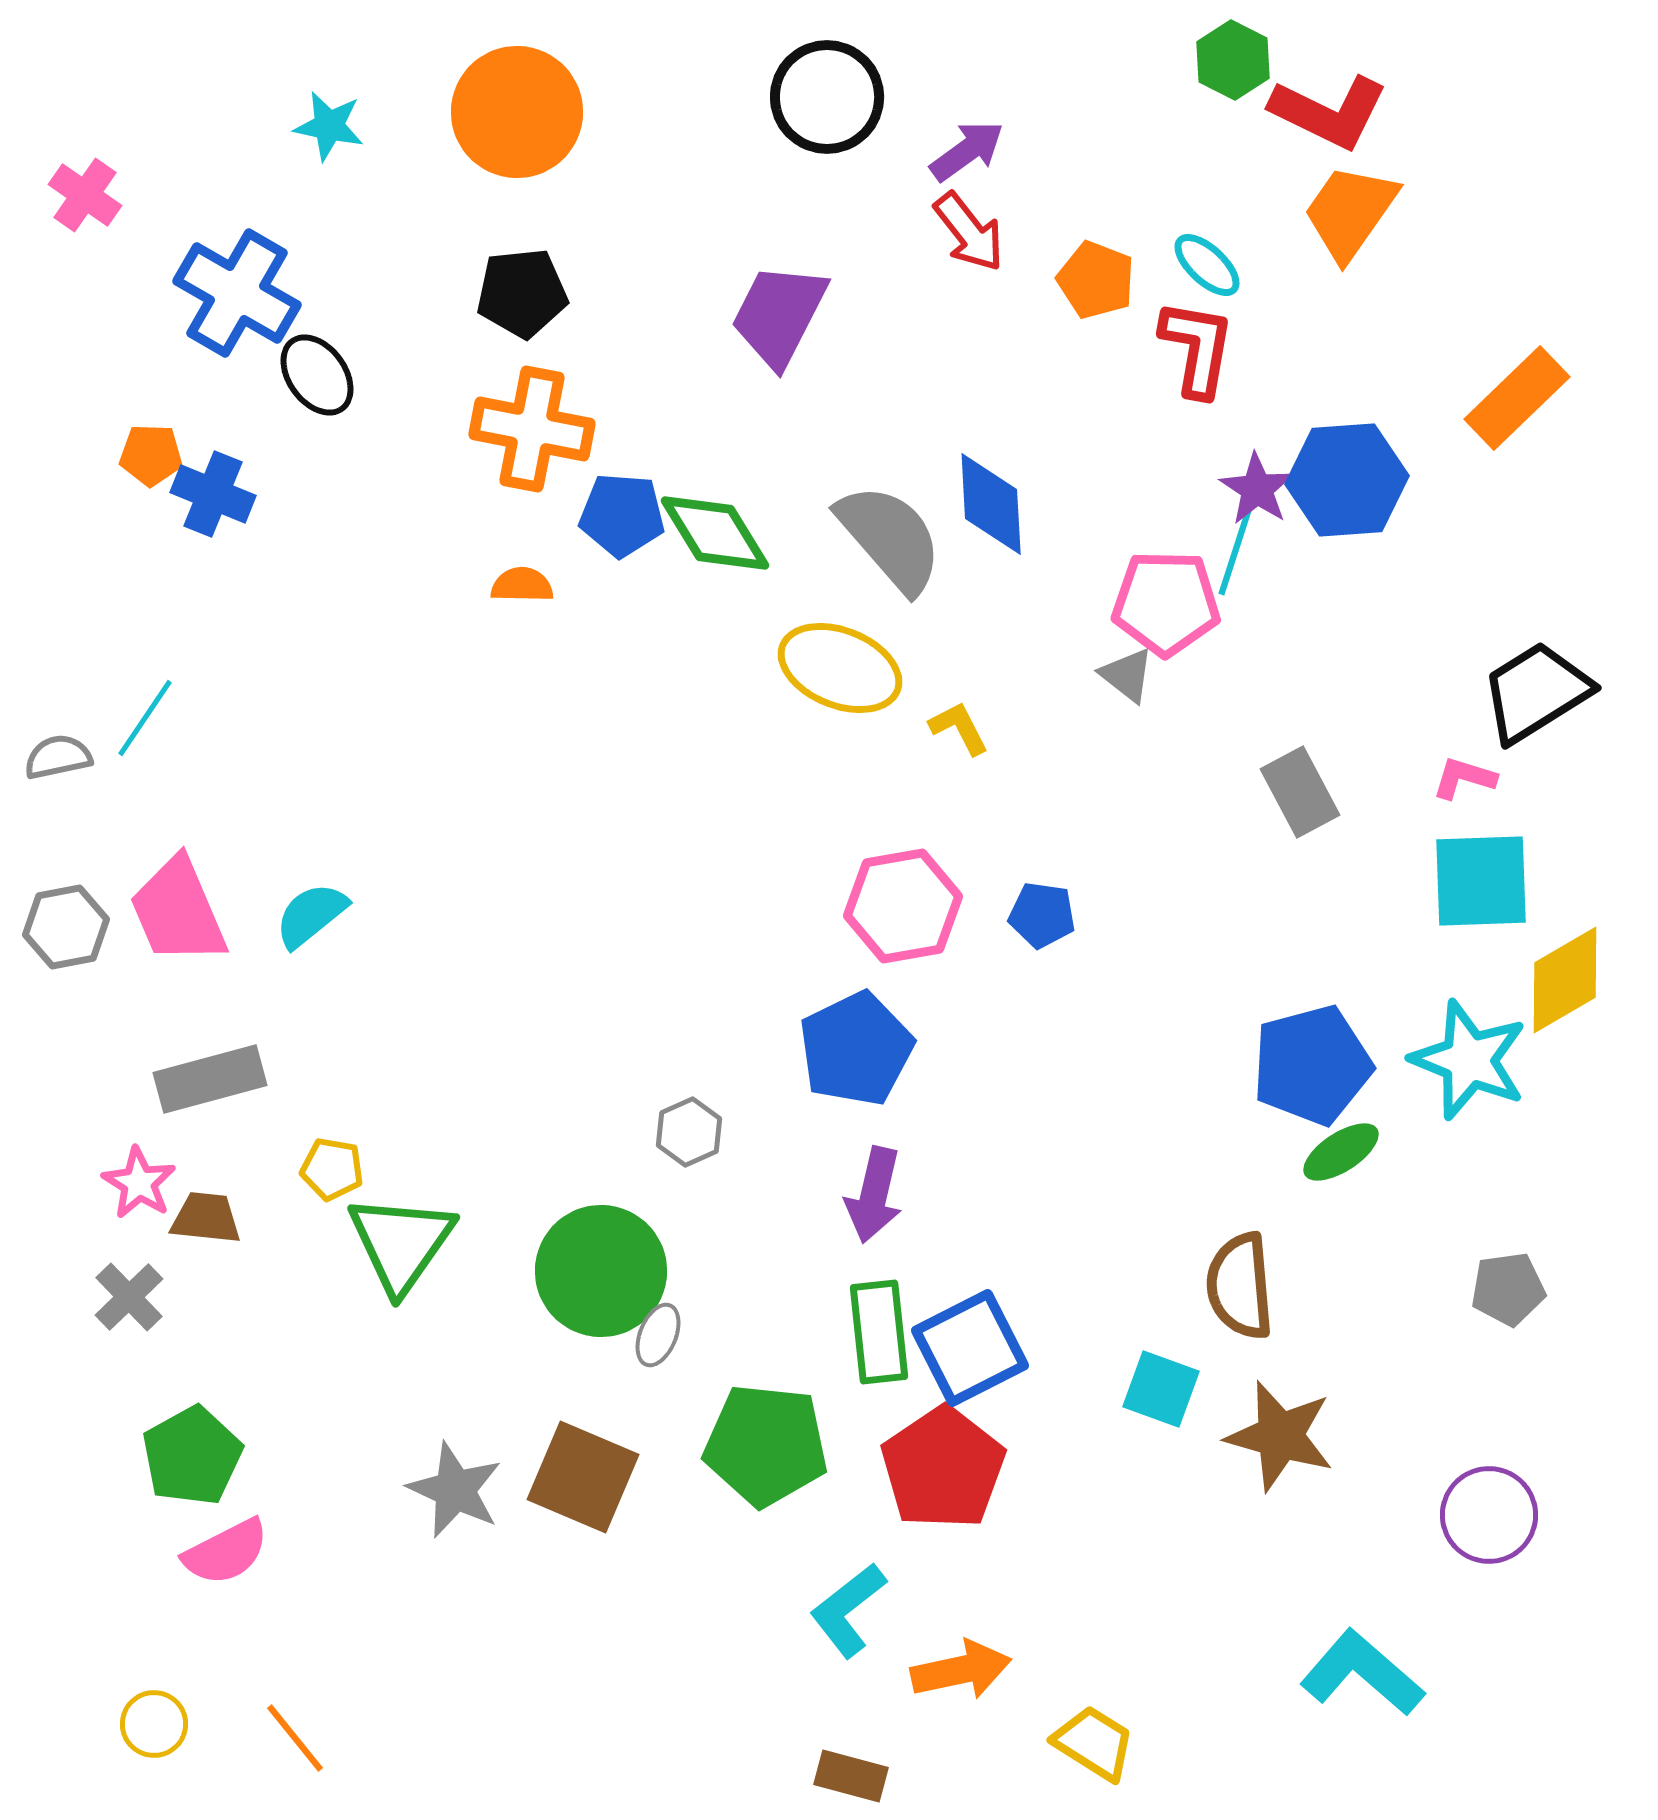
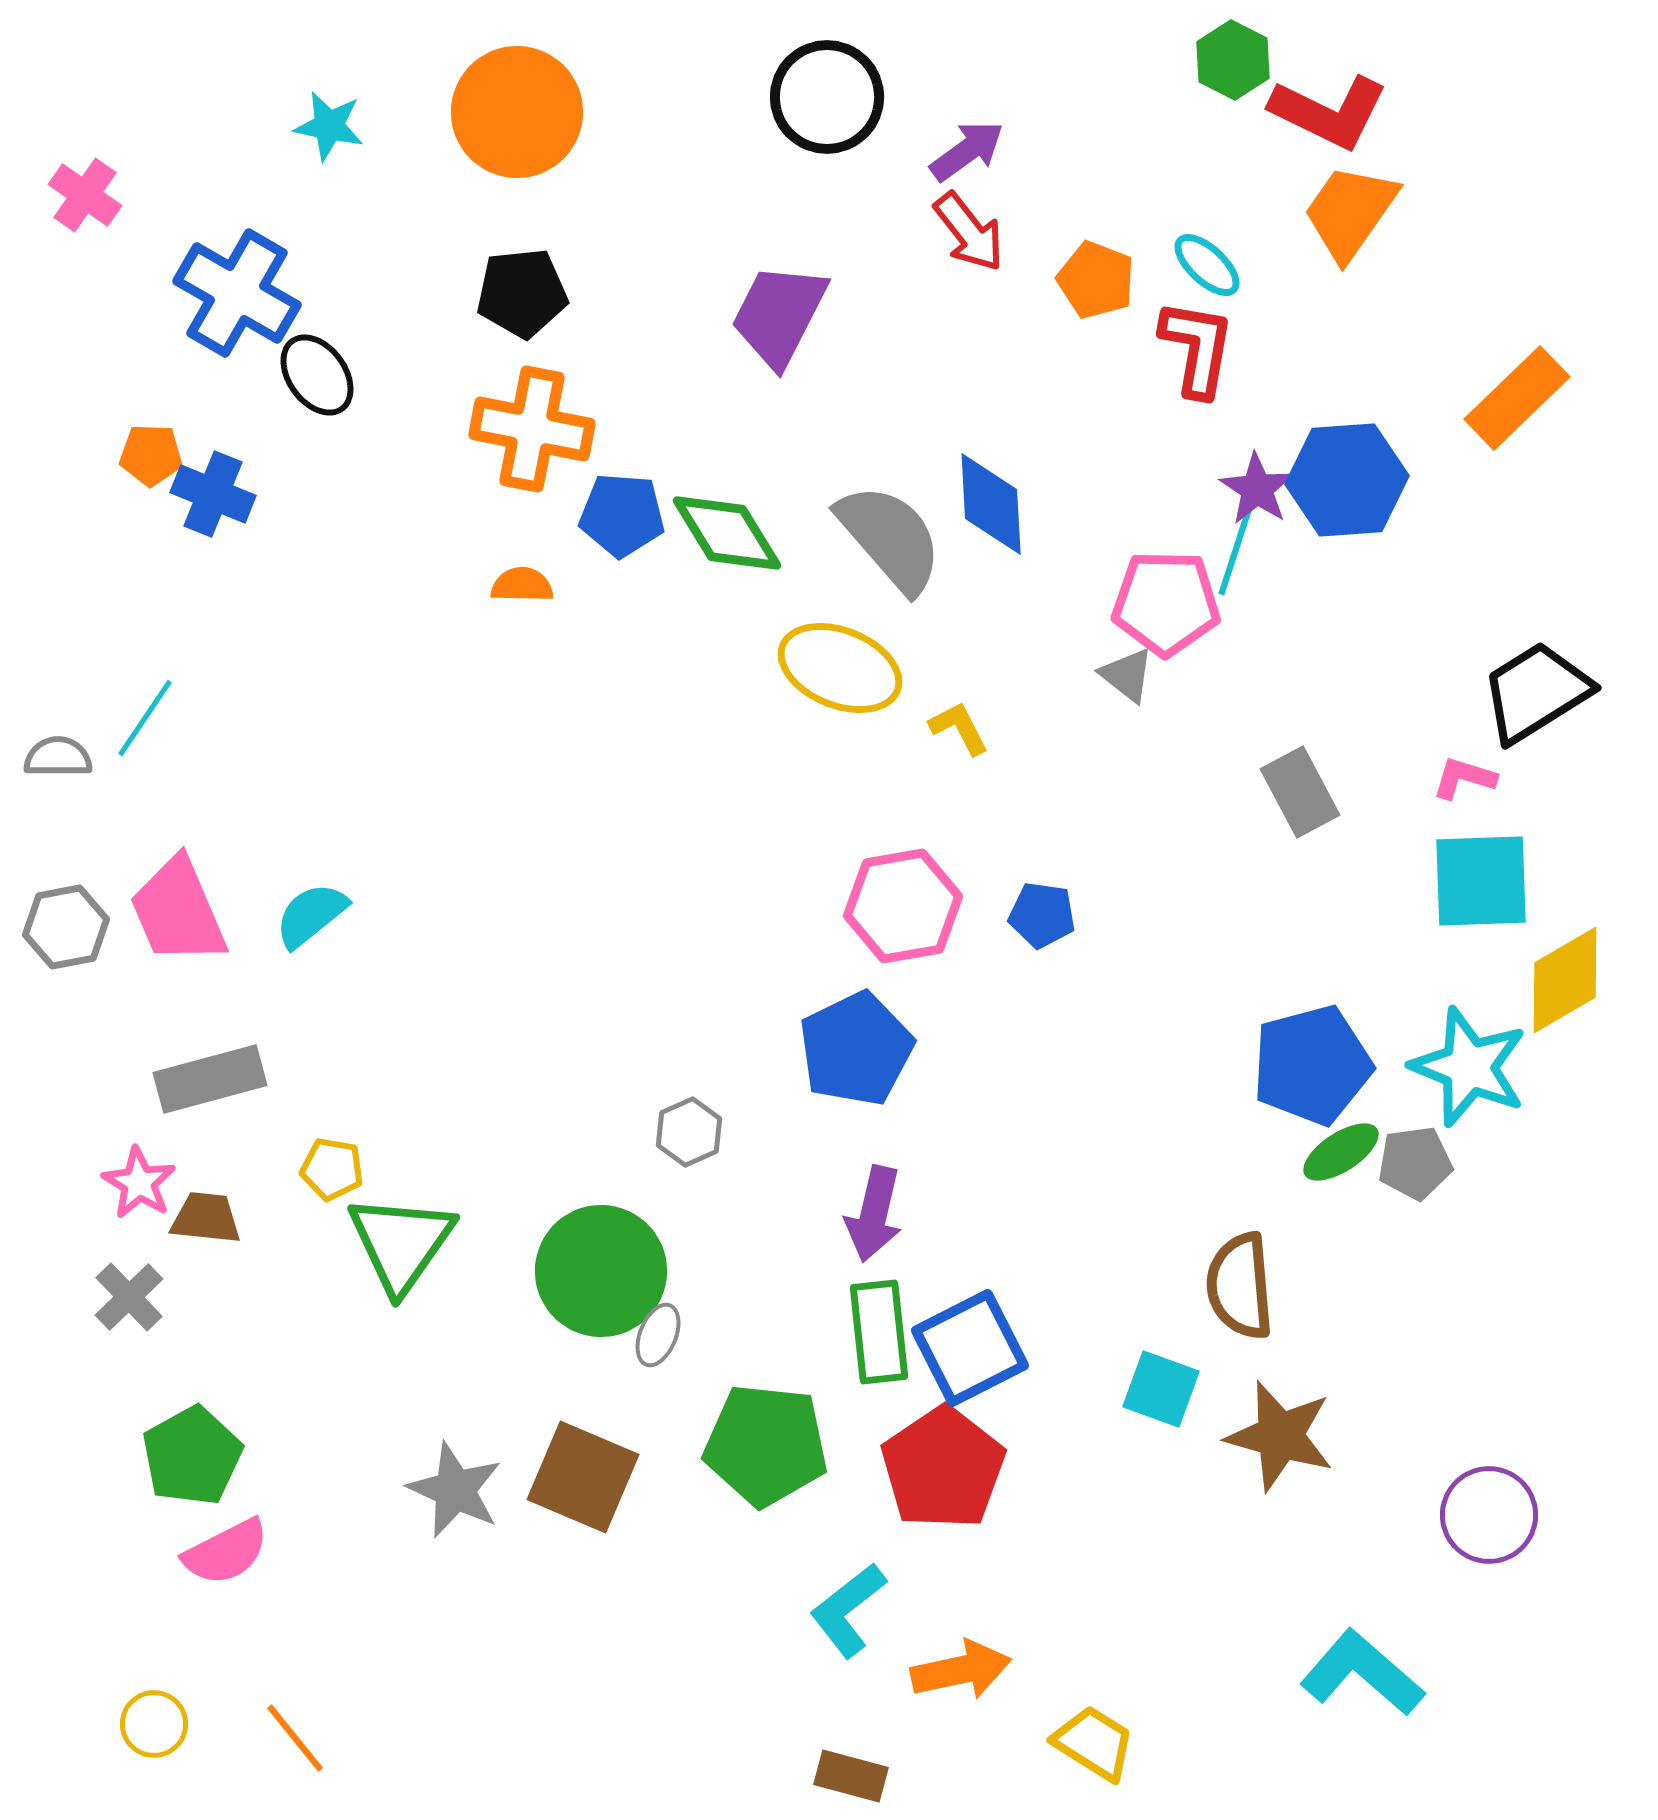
green diamond at (715, 533): moved 12 px right
gray semicircle at (58, 757): rotated 12 degrees clockwise
cyan star at (1469, 1060): moved 7 px down
purple arrow at (874, 1195): moved 19 px down
gray pentagon at (1508, 1289): moved 93 px left, 126 px up
